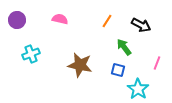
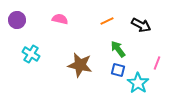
orange line: rotated 32 degrees clockwise
green arrow: moved 6 px left, 2 px down
cyan cross: rotated 36 degrees counterclockwise
cyan star: moved 6 px up
